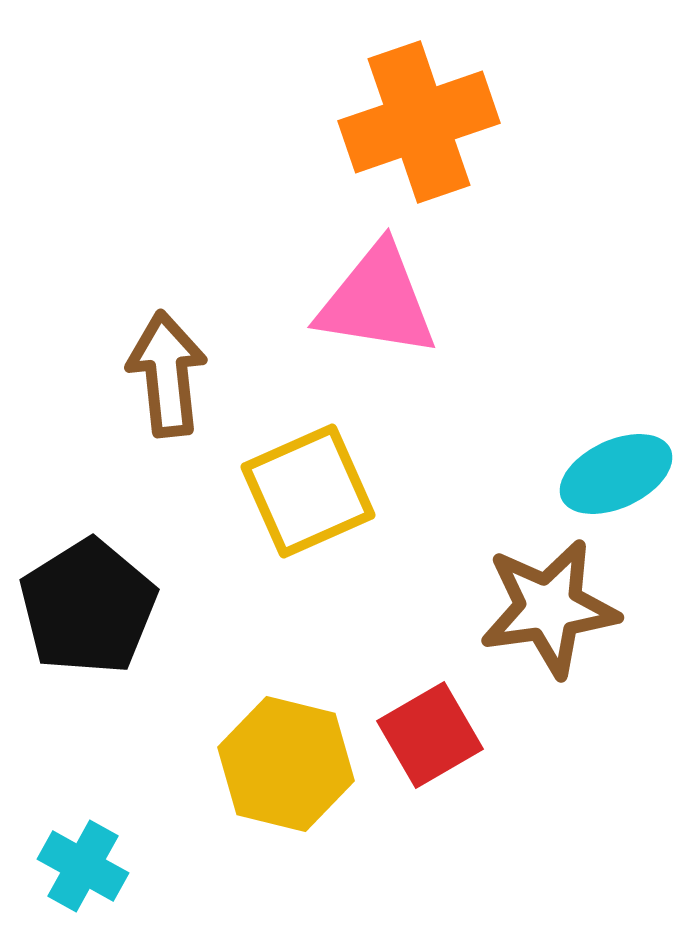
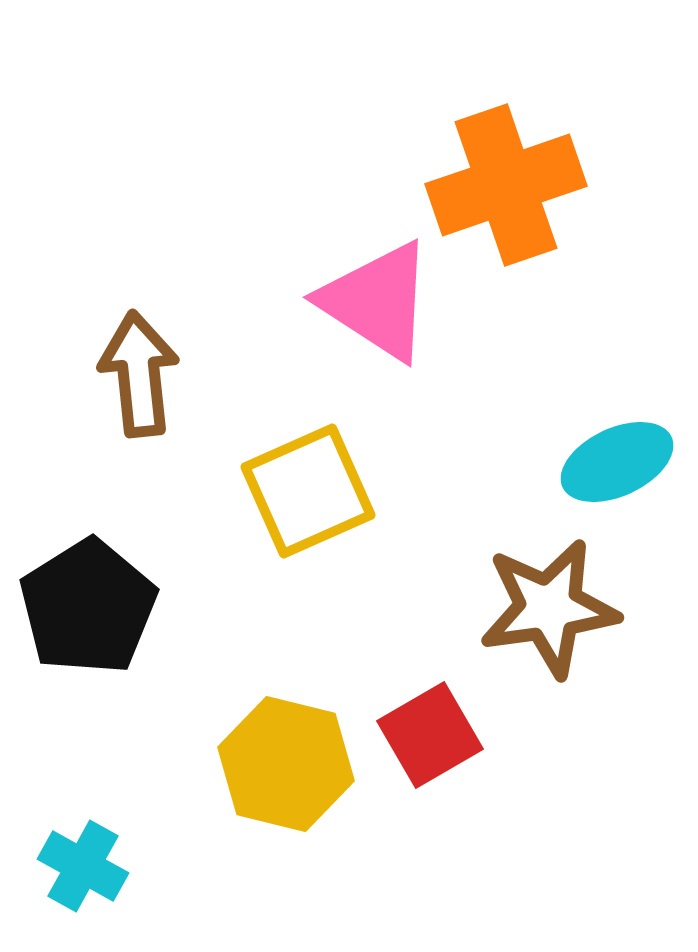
orange cross: moved 87 px right, 63 px down
pink triangle: rotated 24 degrees clockwise
brown arrow: moved 28 px left
cyan ellipse: moved 1 px right, 12 px up
